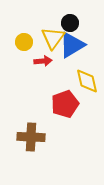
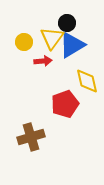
black circle: moved 3 px left
yellow triangle: moved 1 px left
brown cross: rotated 20 degrees counterclockwise
